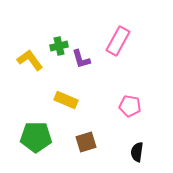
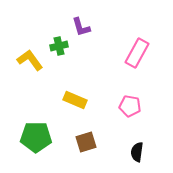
pink rectangle: moved 19 px right, 12 px down
purple L-shape: moved 32 px up
yellow rectangle: moved 9 px right
